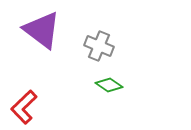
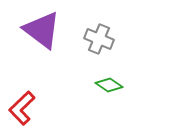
gray cross: moved 7 px up
red L-shape: moved 2 px left, 1 px down
